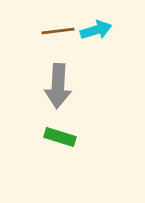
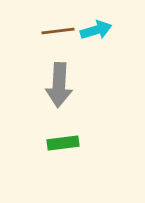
gray arrow: moved 1 px right, 1 px up
green rectangle: moved 3 px right, 6 px down; rotated 24 degrees counterclockwise
